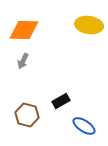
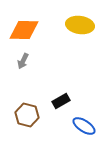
yellow ellipse: moved 9 px left
